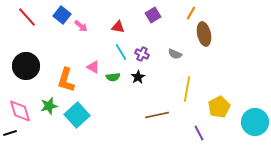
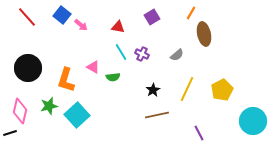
purple square: moved 1 px left, 2 px down
pink arrow: moved 1 px up
gray semicircle: moved 2 px right, 1 px down; rotated 64 degrees counterclockwise
black circle: moved 2 px right, 2 px down
black star: moved 15 px right, 13 px down
yellow line: rotated 15 degrees clockwise
yellow pentagon: moved 3 px right, 17 px up
pink diamond: rotated 30 degrees clockwise
cyan circle: moved 2 px left, 1 px up
